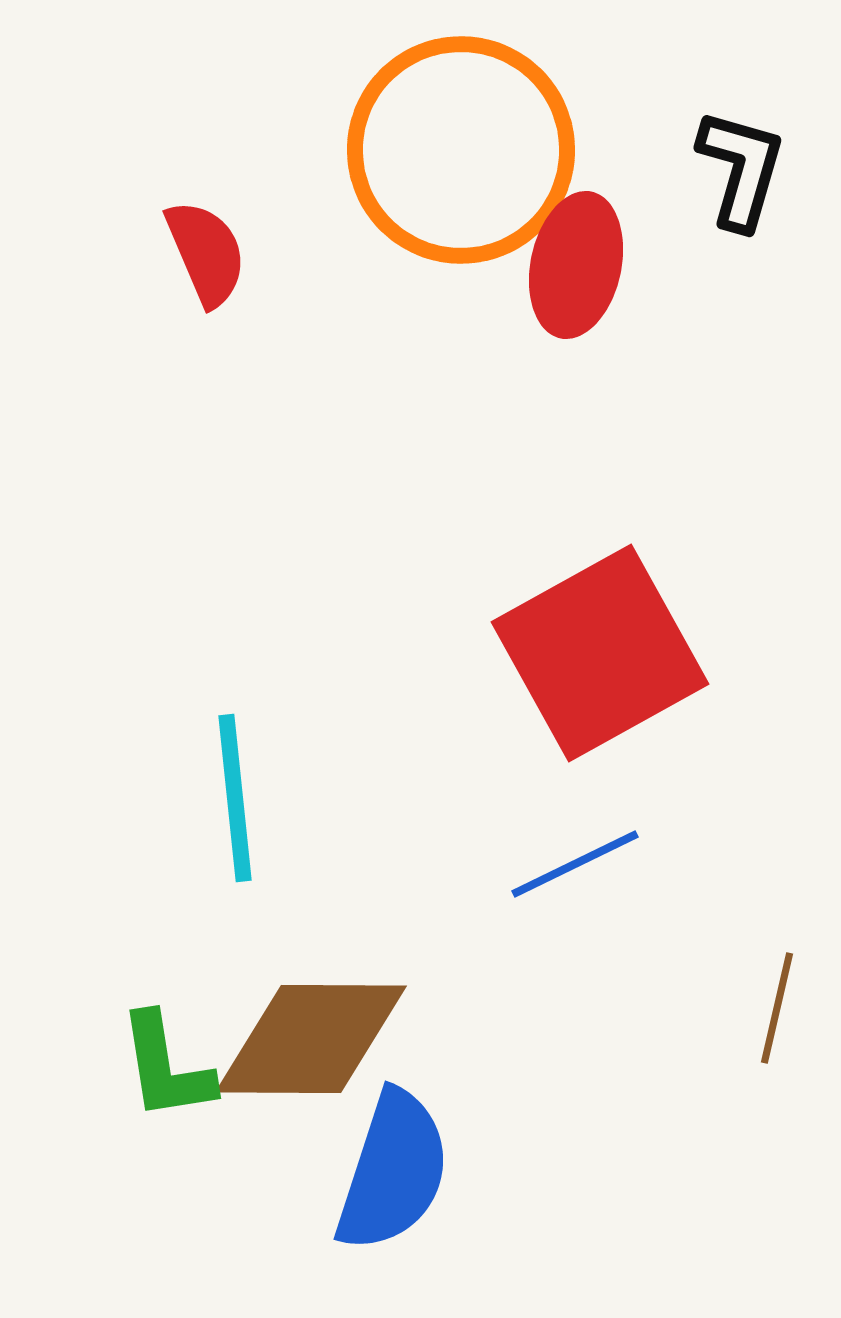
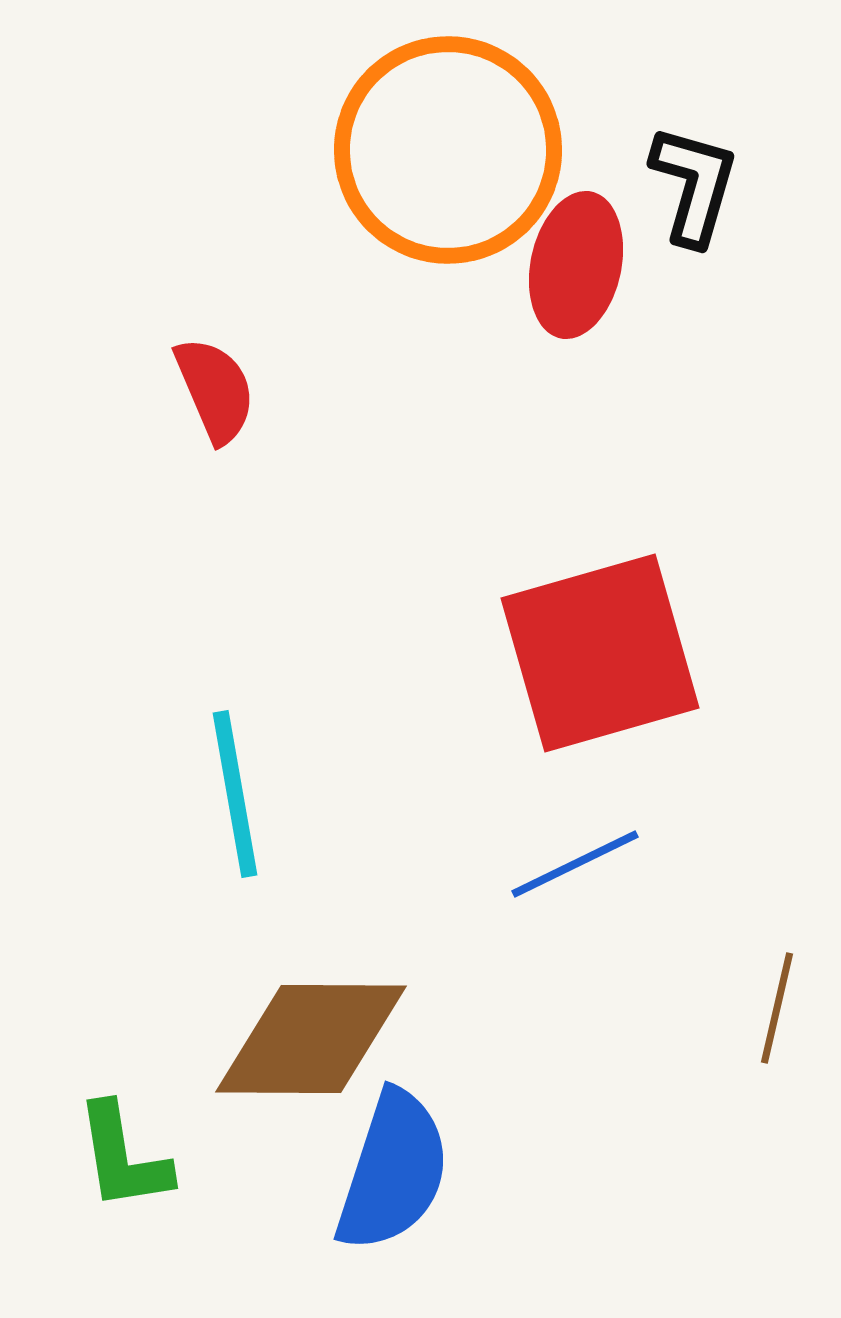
orange circle: moved 13 px left
black L-shape: moved 47 px left, 16 px down
red semicircle: moved 9 px right, 137 px down
red square: rotated 13 degrees clockwise
cyan line: moved 4 px up; rotated 4 degrees counterclockwise
green L-shape: moved 43 px left, 90 px down
